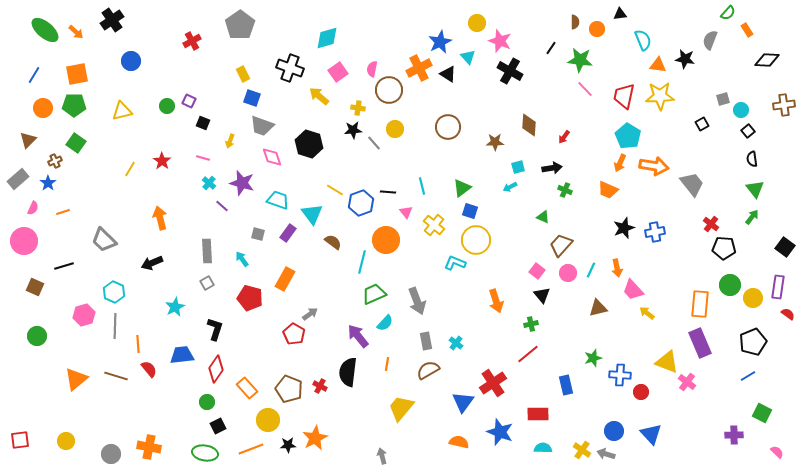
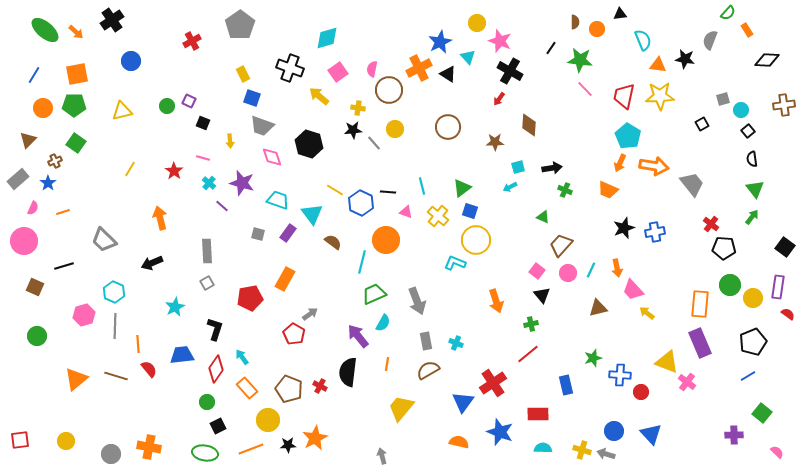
red arrow at (564, 137): moved 65 px left, 38 px up
yellow arrow at (230, 141): rotated 24 degrees counterclockwise
red star at (162, 161): moved 12 px right, 10 px down
blue hexagon at (361, 203): rotated 15 degrees counterclockwise
pink triangle at (406, 212): rotated 32 degrees counterclockwise
yellow cross at (434, 225): moved 4 px right, 9 px up
cyan arrow at (242, 259): moved 98 px down
red pentagon at (250, 298): rotated 25 degrees counterclockwise
cyan semicircle at (385, 323): moved 2 px left; rotated 12 degrees counterclockwise
cyan cross at (456, 343): rotated 16 degrees counterclockwise
green square at (762, 413): rotated 12 degrees clockwise
yellow cross at (582, 450): rotated 18 degrees counterclockwise
